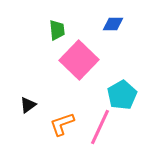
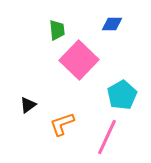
blue diamond: moved 1 px left
pink line: moved 7 px right, 10 px down
